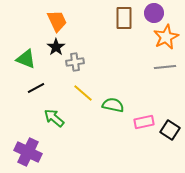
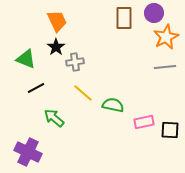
black square: rotated 30 degrees counterclockwise
